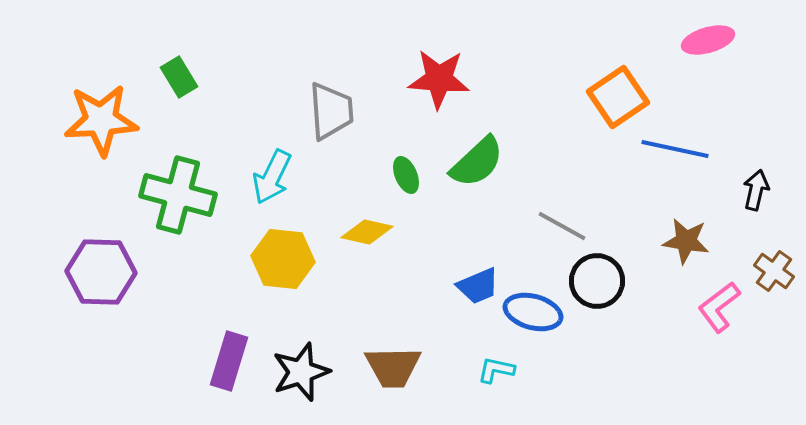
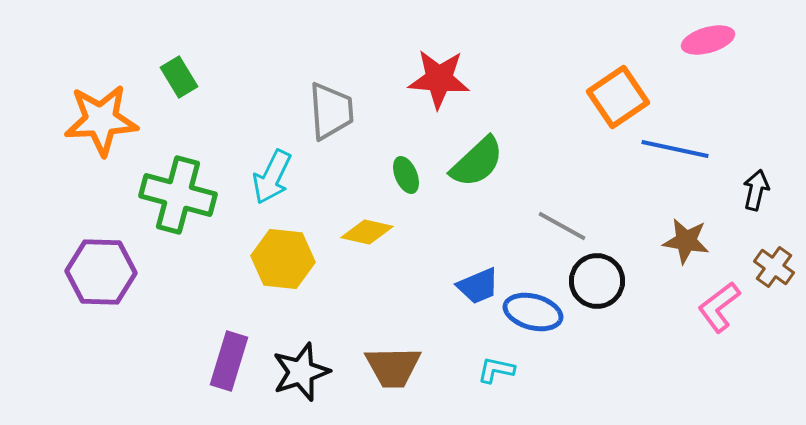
brown cross: moved 4 px up
